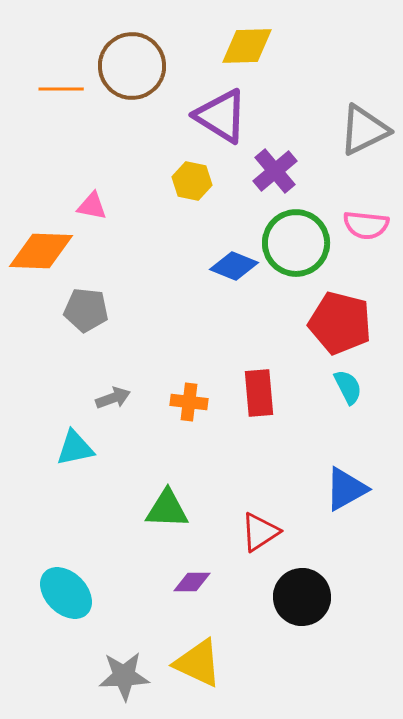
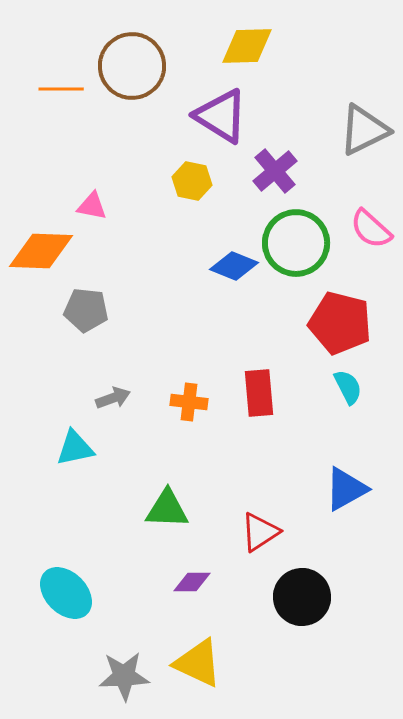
pink semicircle: moved 5 px right, 4 px down; rotated 36 degrees clockwise
